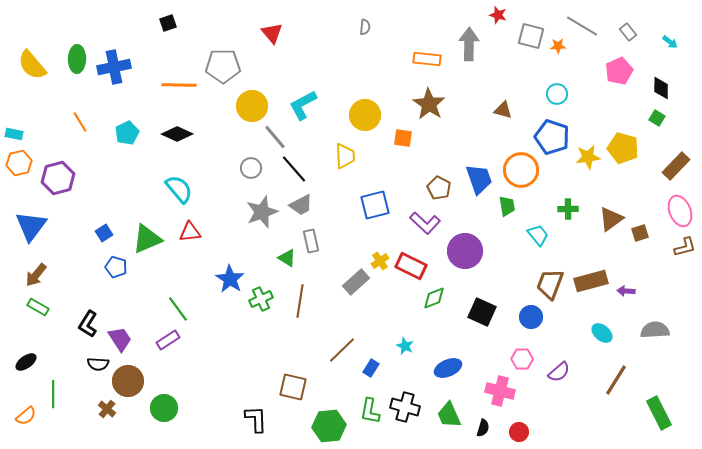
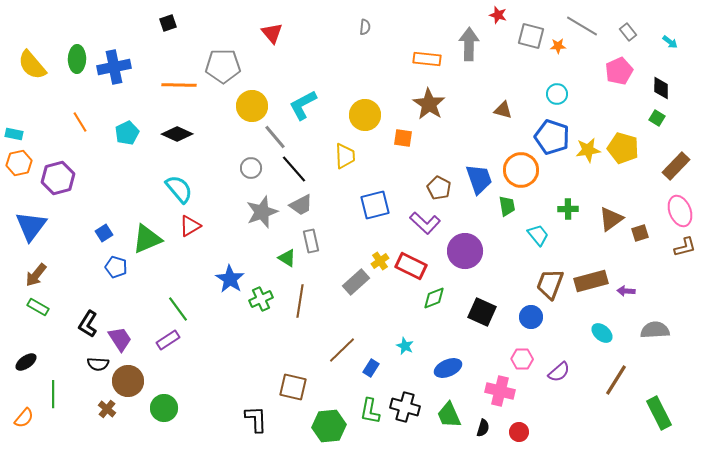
yellow star at (588, 157): moved 7 px up
red triangle at (190, 232): moved 6 px up; rotated 25 degrees counterclockwise
orange semicircle at (26, 416): moved 2 px left, 2 px down; rotated 10 degrees counterclockwise
